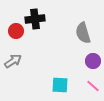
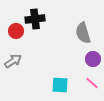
purple circle: moved 2 px up
pink line: moved 1 px left, 3 px up
